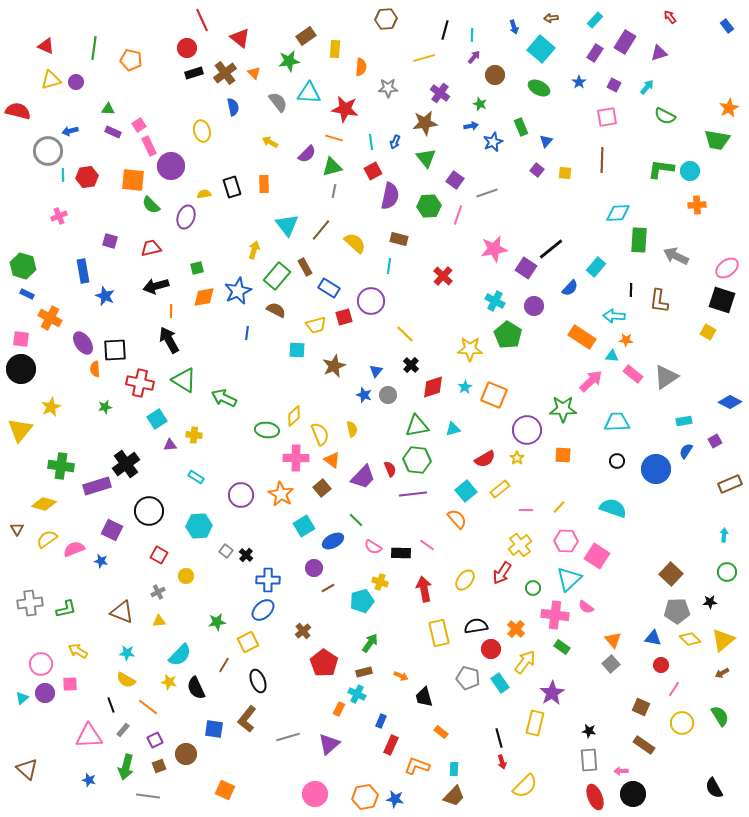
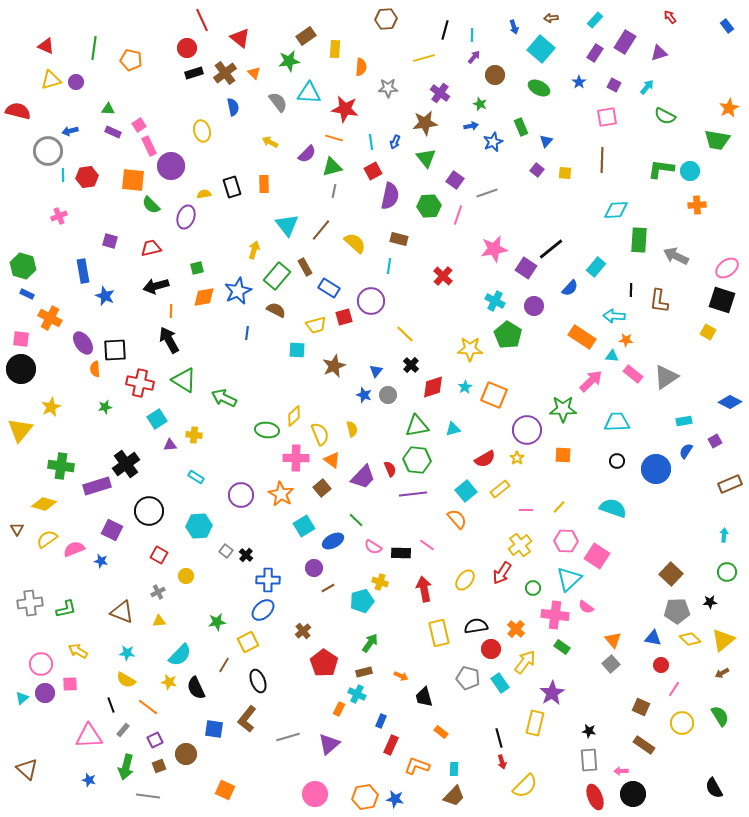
cyan diamond at (618, 213): moved 2 px left, 3 px up
